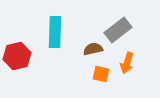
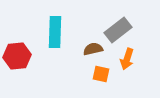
red hexagon: rotated 8 degrees clockwise
orange arrow: moved 4 px up
